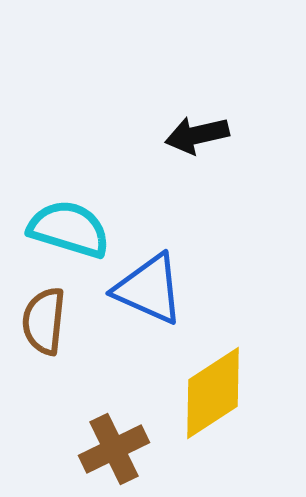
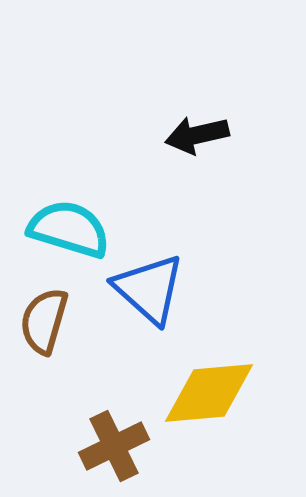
blue triangle: rotated 18 degrees clockwise
brown semicircle: rotated 10 degrees clockwise
yellow diamond: moved 4 px left; rotated 28 degrees clockwise
brown cross: moved 3 px up
